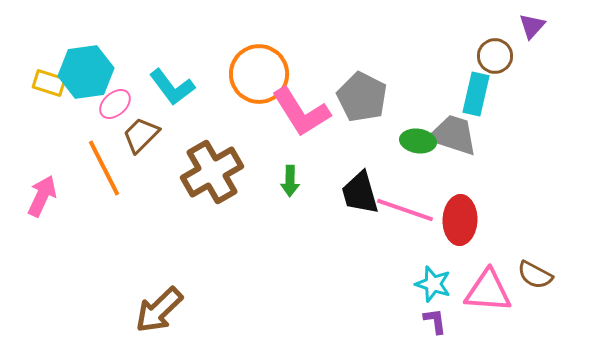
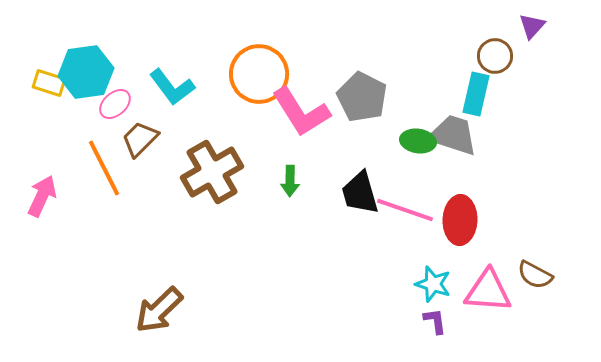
brown trapezoid: moved 1 px left, 4 px down
